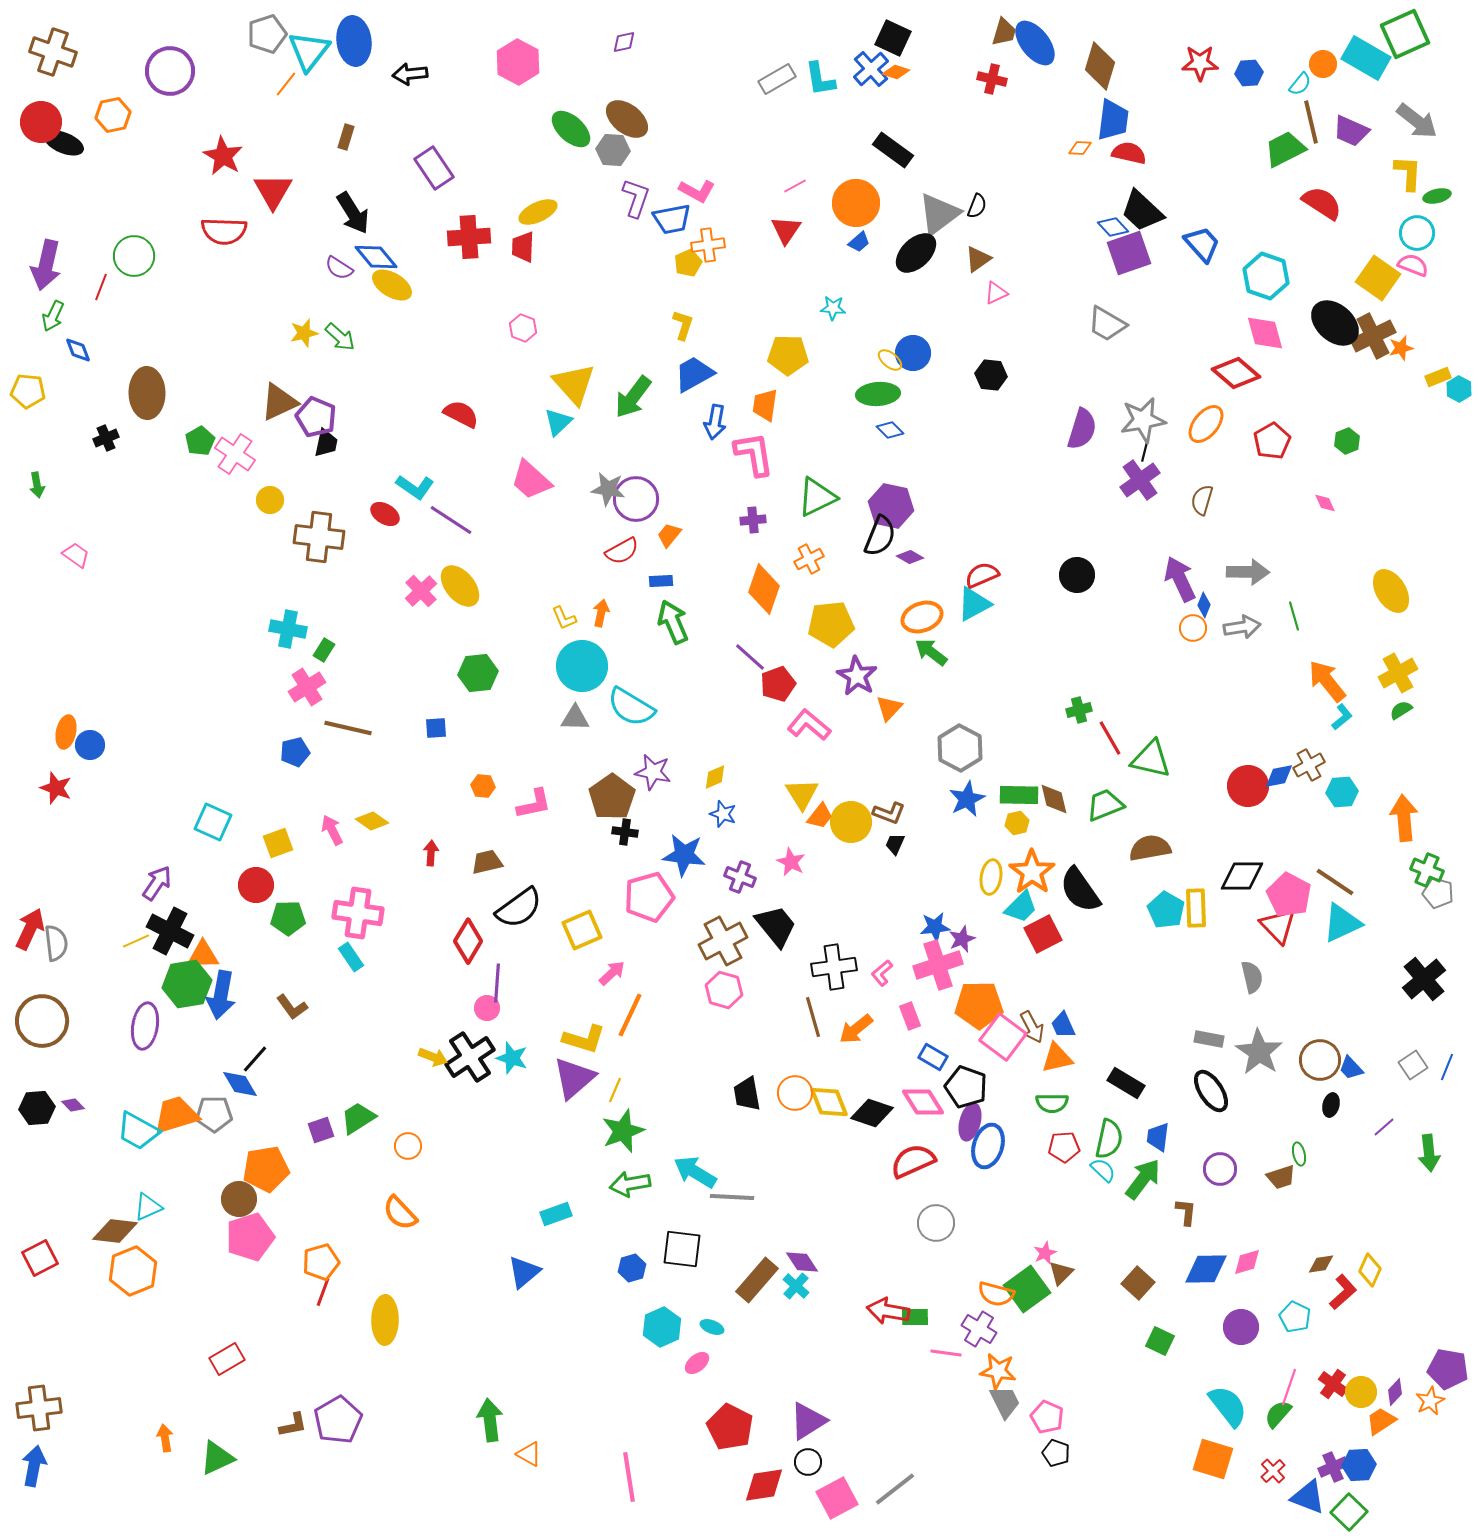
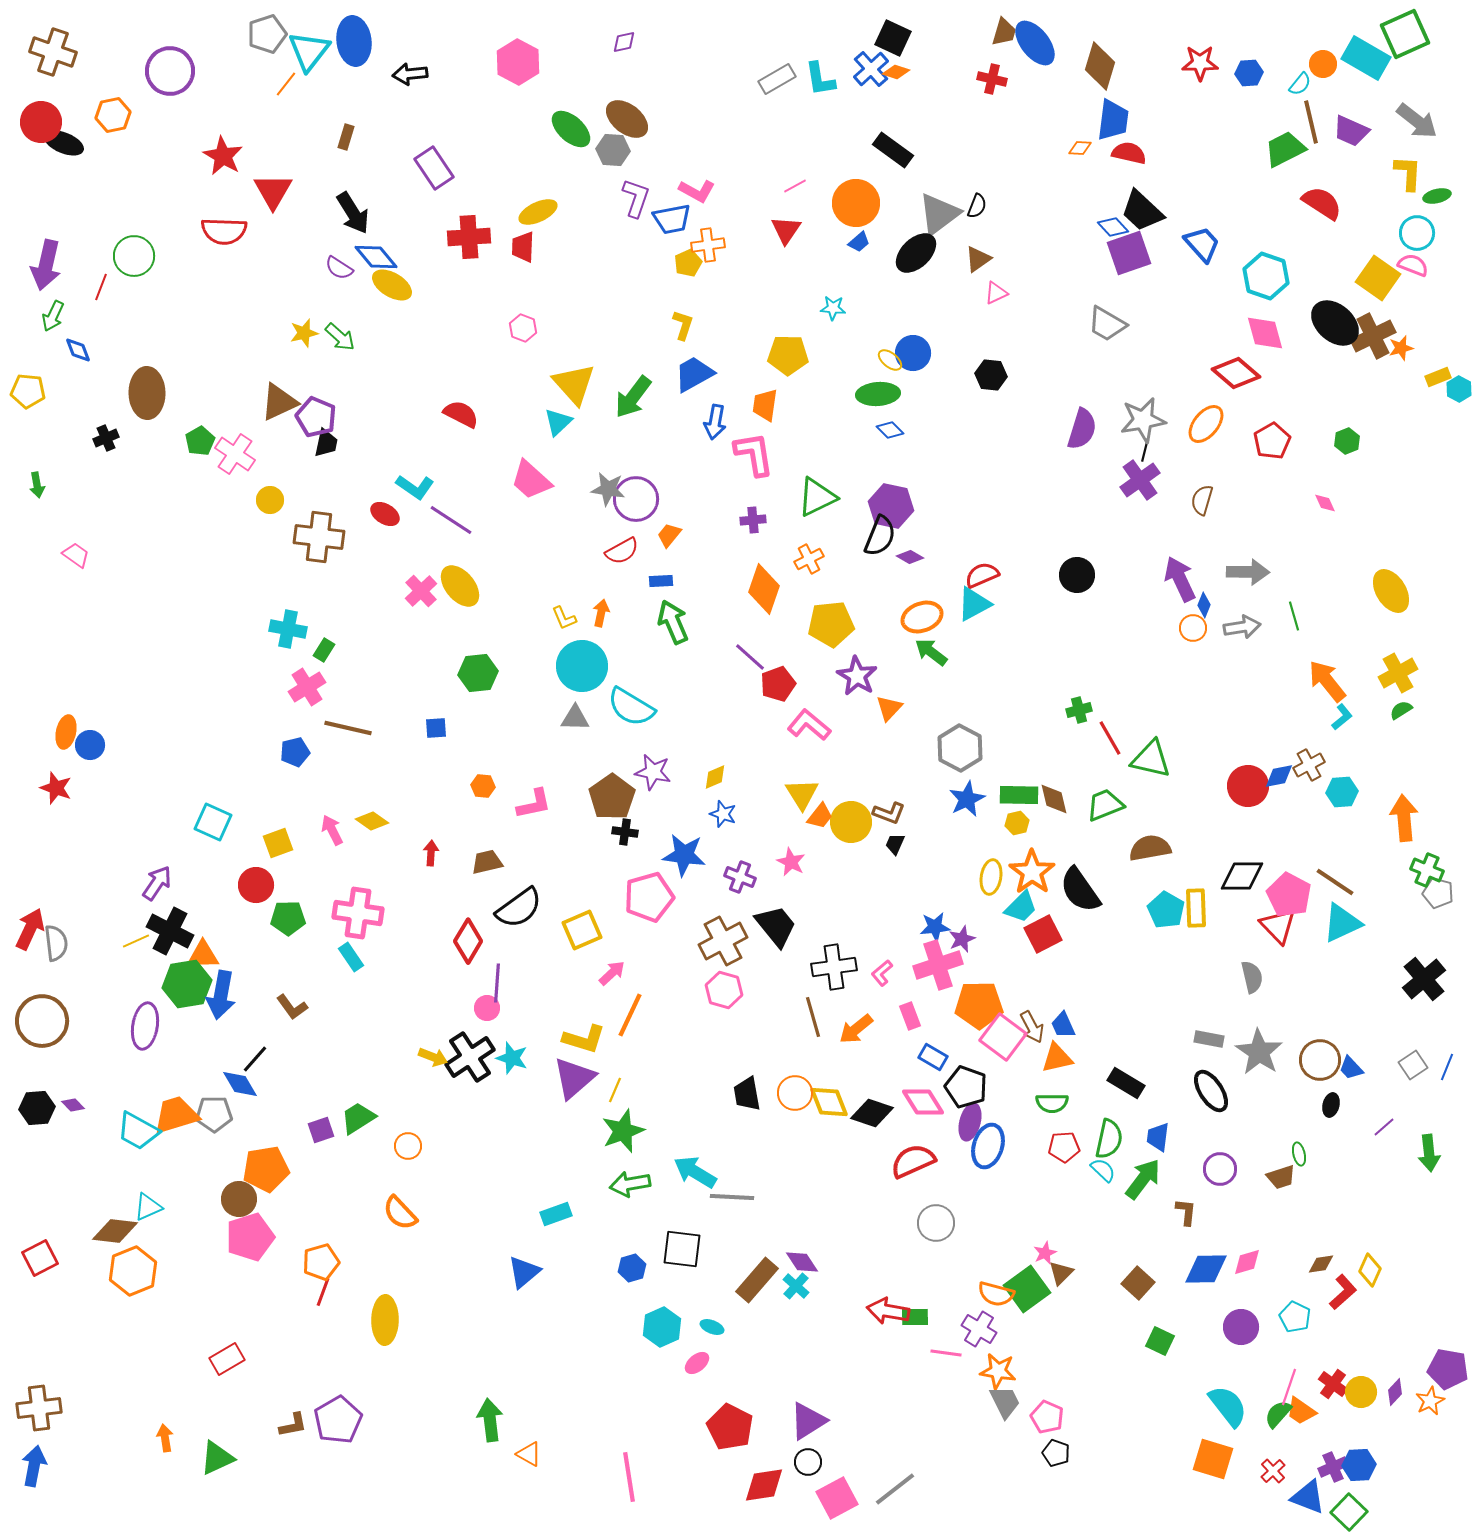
orange trapezoid at (1381, 1421): moved 80 px left, 10 px up; rotated 112 degrees counterclockwise
